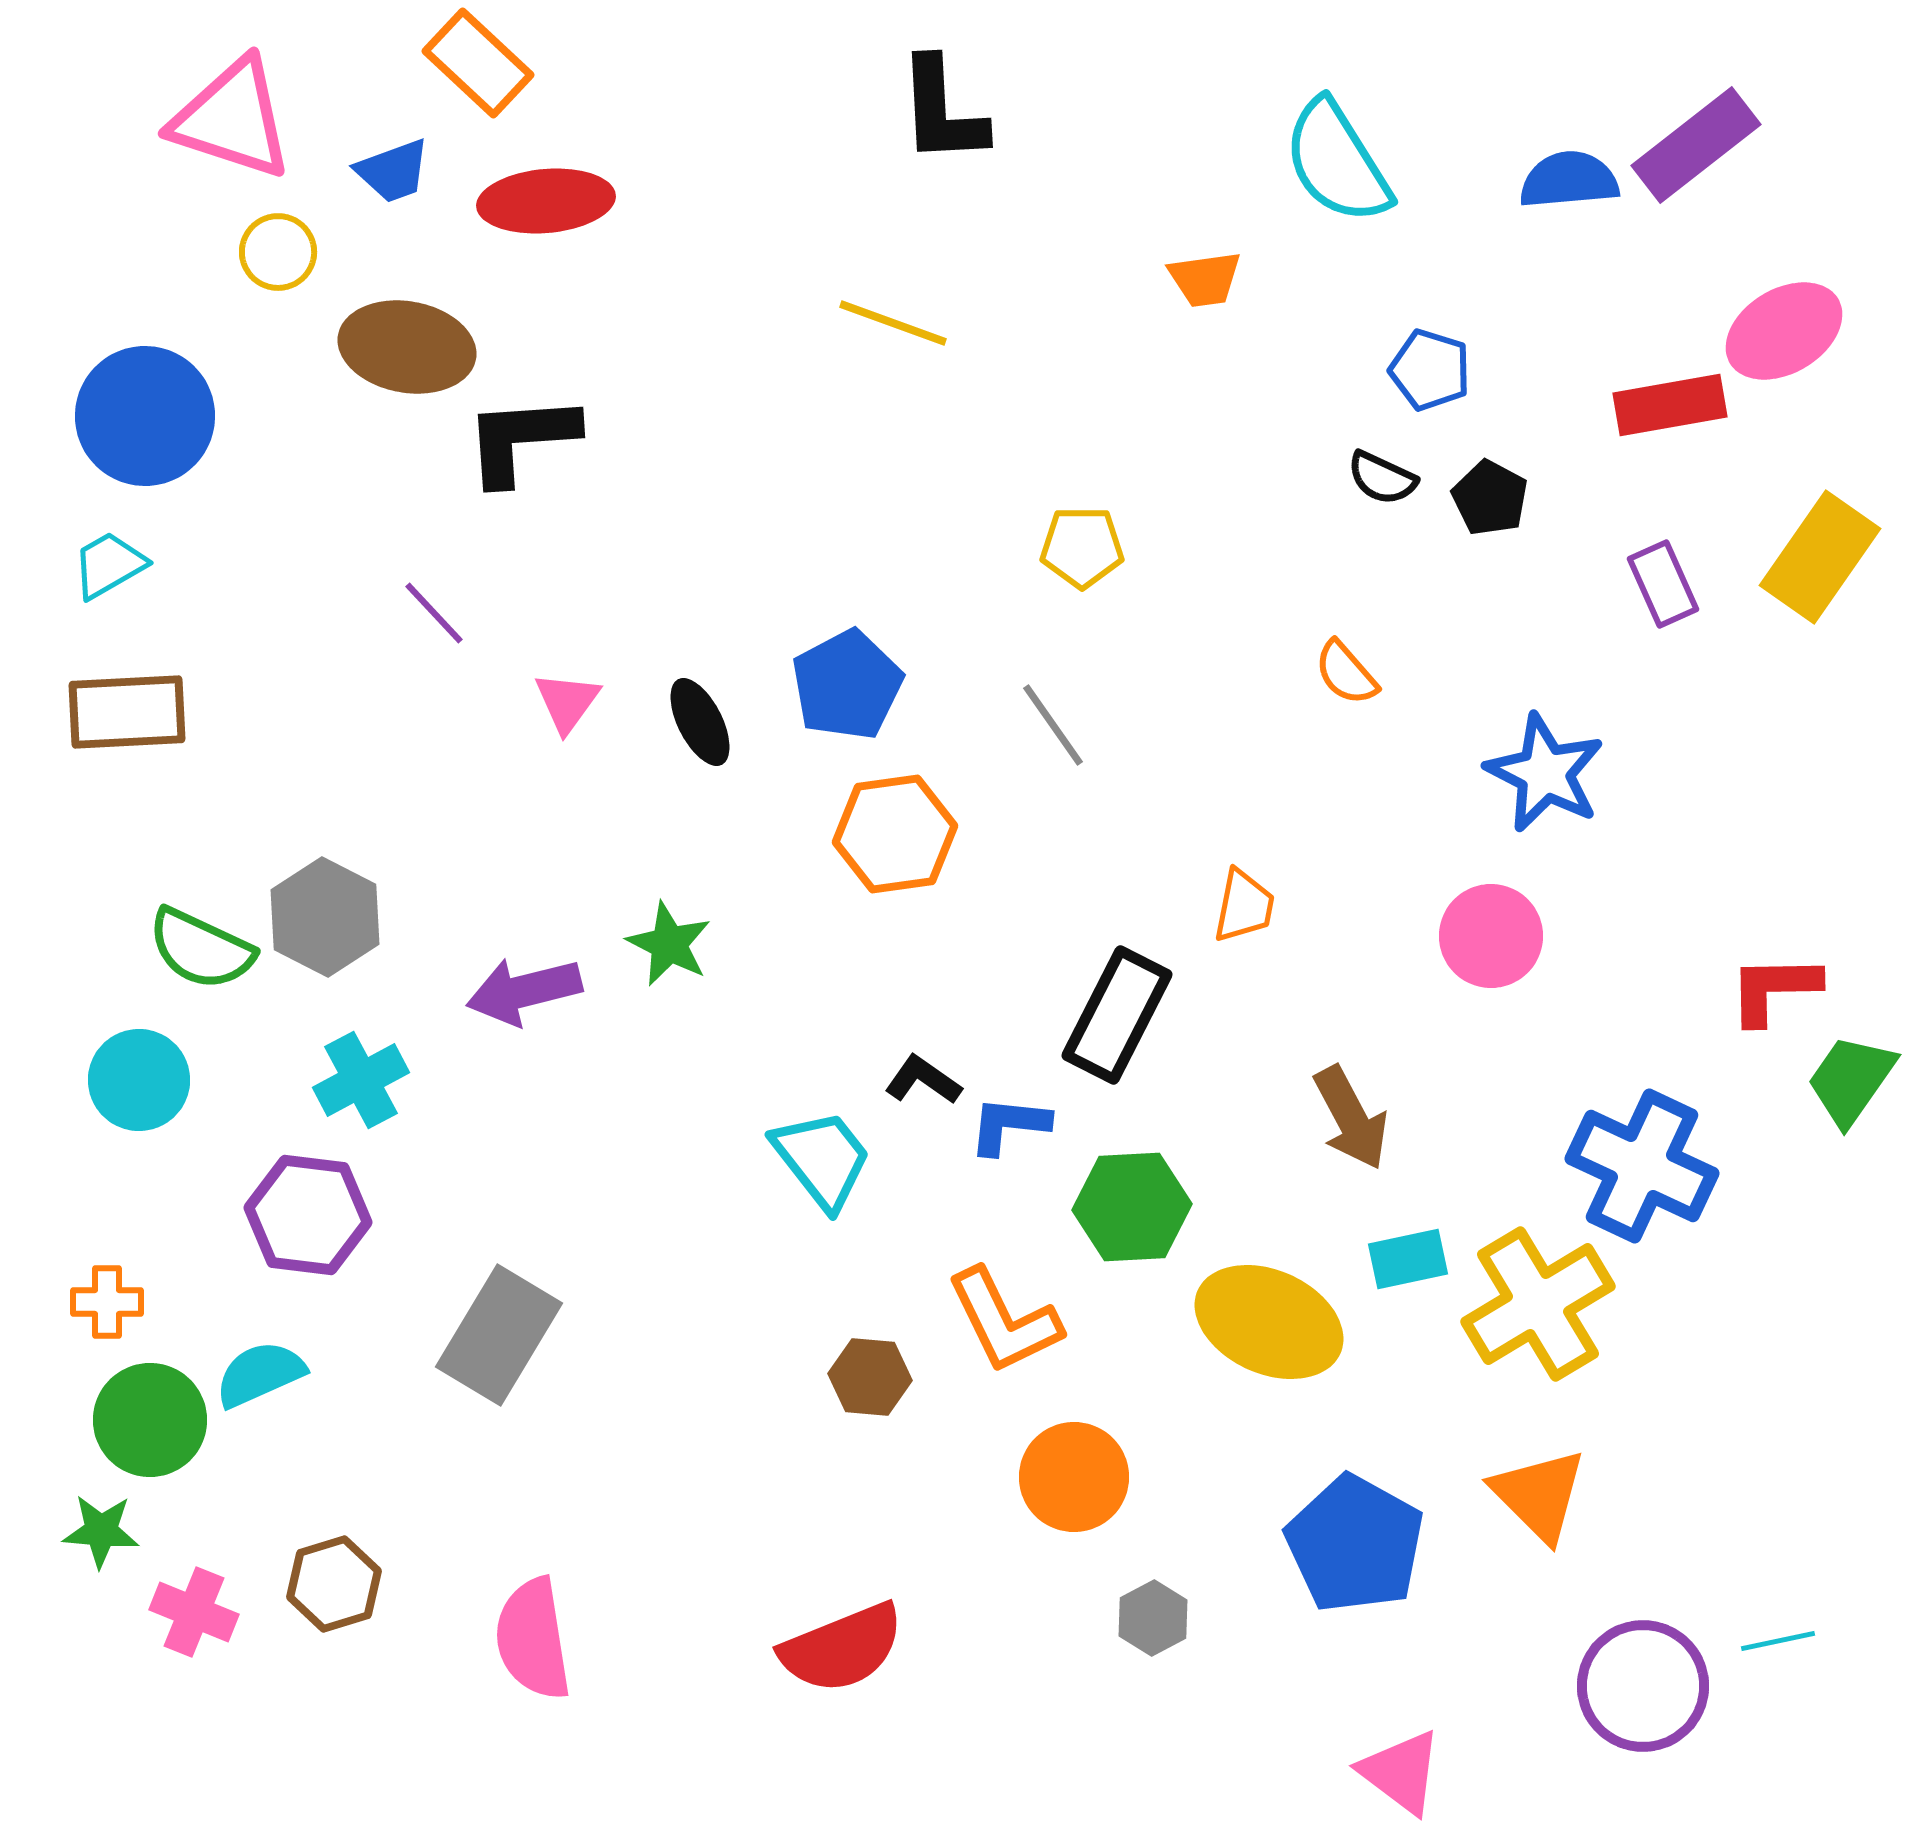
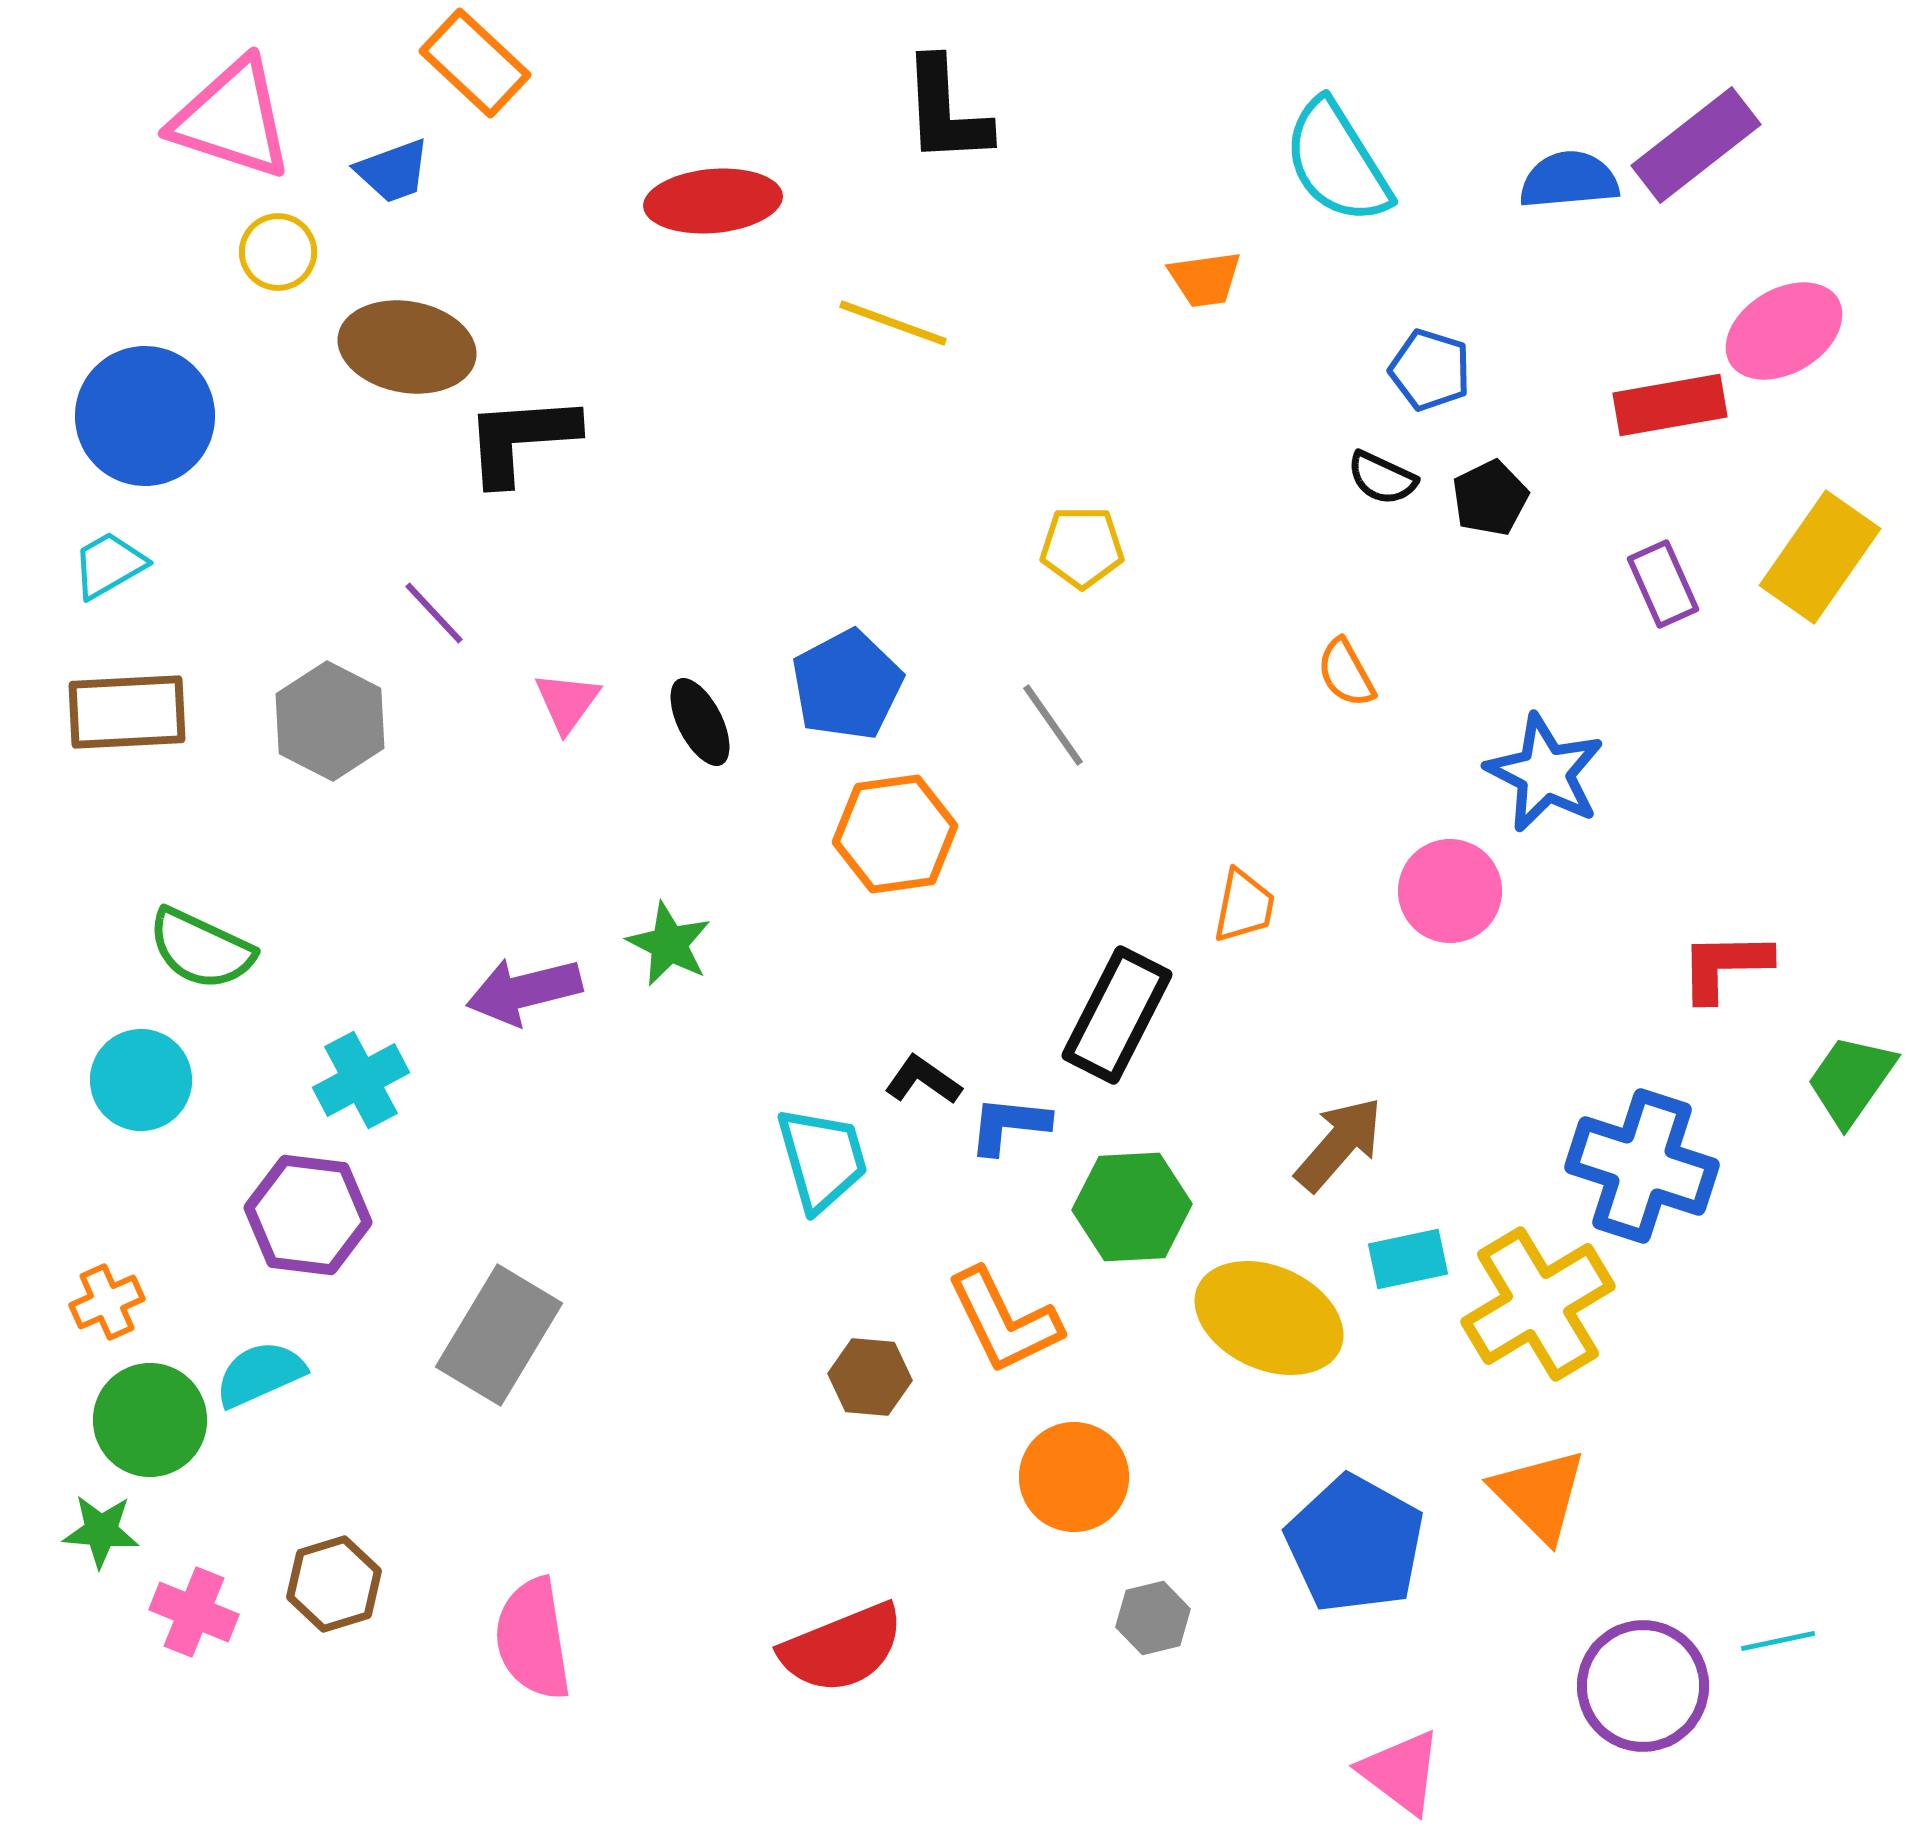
orange rectangle at (478, 63): moved 3 px left
black L-shape at (942, 111): moved 4 px right
red ellipse at (546, 201): moved 167 px right
black pentagon at (1490, 498): rotated 18 degrees clockwise
orange semicircle at (1346, 673): rotated 12 degrees clockwise
gray hexagon at (325, 917): moved 5 px right, 196 px up
pink circle at (1491, 936): moved 41 px left, 45 px up
red L-shape at (1774, 989): moved 49 px left, 23 px up
cyan circle at (139, 1080): moved 2 px right
brown arrow at (1351, 1118): moved 12 px left, 26 px down; rotated 111 degrees counterclockwise
cyan trapezoid at (822, 1159): rotated 22 degrees clockwise
blue cross at (1642, 1166): rotated 7 degrees counterclockwise
orange cross at (107, 1302): rotated 24 degrees counterclockwise
yellow ellipse at (1269, 1322): moved 4 px up
gray hexagon at (1153, 1618): rotated 14 degrees clockwise
